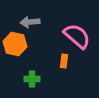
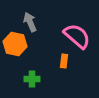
gray arrow: rotated 72 degrees clockwise
